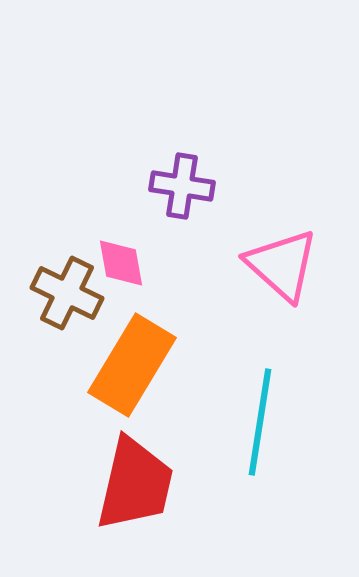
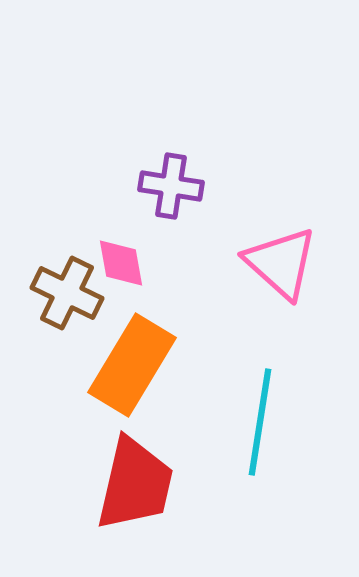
purple cross: moved 11 px left
pink triangle: moved 1 px left, 2 px up
